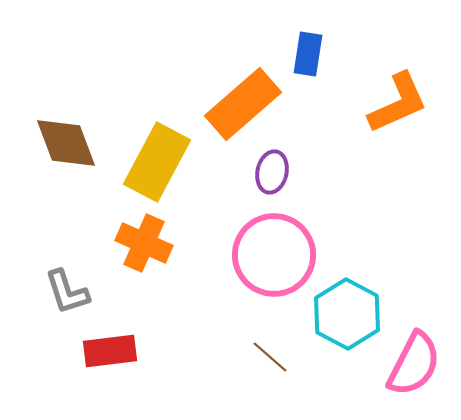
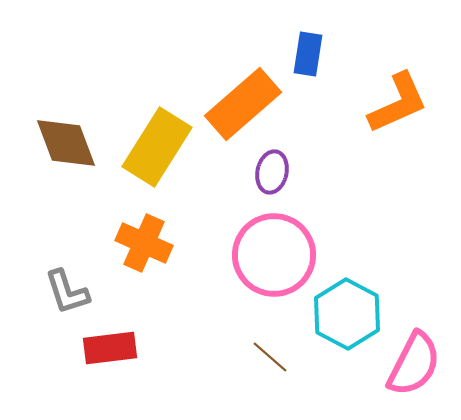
yellow rectangle: moved 15 px up; rotated 4 degrees clockwise
red rectangle: moved 3 px up
